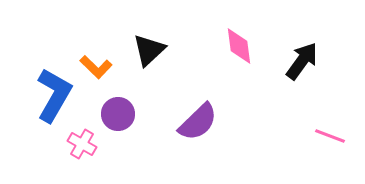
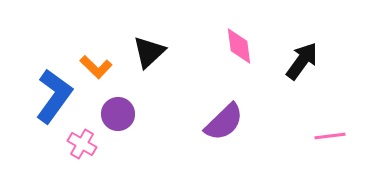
black triangle: moved 2 px down
blue L-shape: moved 1 px down; rotated 6 degrees clockwise
purple semicircle: moved 26 px right
pink line: rotated 28 degrees counterclockwise
